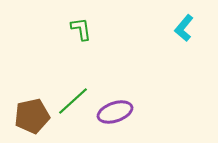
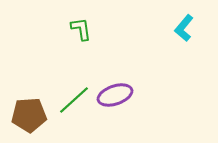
green line: moved 1 px right, 1 px up
purple ellipse: moved 17 px up
brown pentagon: moved 3 px left, 1 px up; rotated 8 degrees clockwise
